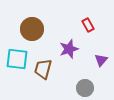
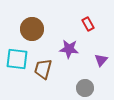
red rectangle: moved 1 px up
purple star: rotated 24 degrees clockwise
